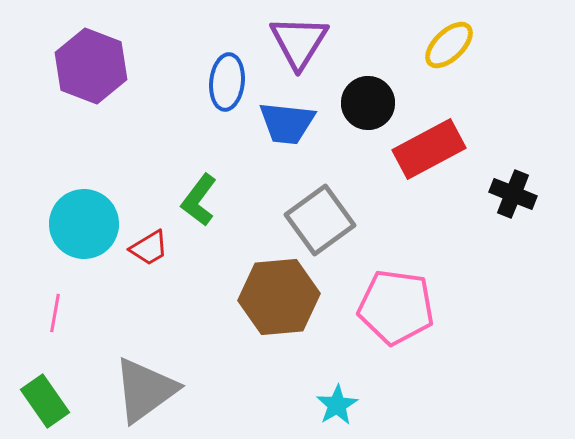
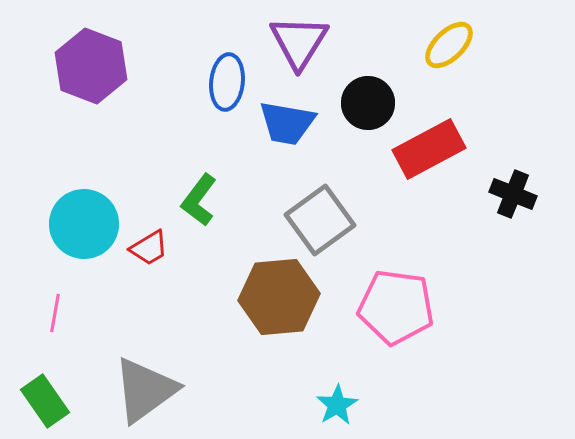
blue trapezoid: rotated 4 degrees clockwise
